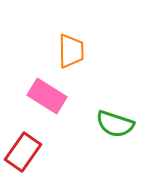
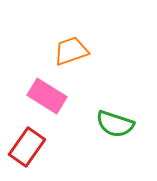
orange trapezoid: rotated 108 degrees counterclockwise
red rectangle: moved 4 px right, 5 px up
